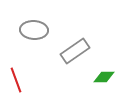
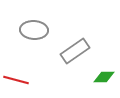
red line: rotated 55 degrees counterclockwise
